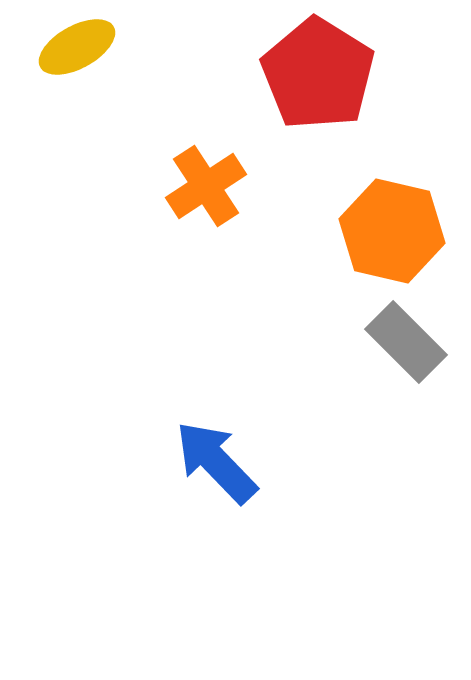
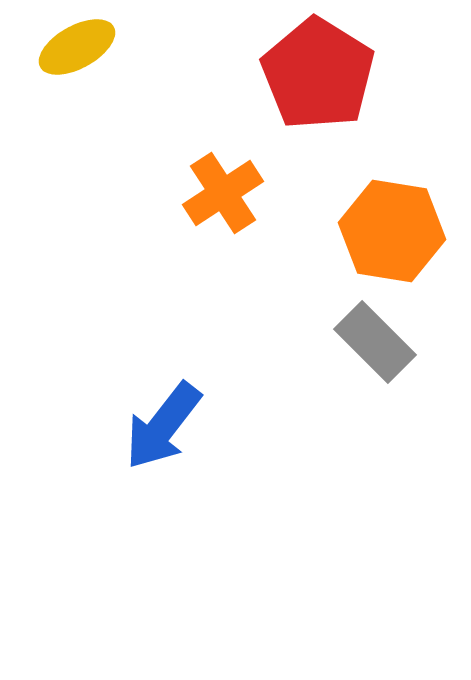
orange cross: moved 17 px right, 7 px down
orange hexagon: rotated 4 degrees counterclockwise
gray rectangle: moved 31 px left
blue arrow: moved 53 px left, 36 px up; rotated 98 degrees counterclockwise
